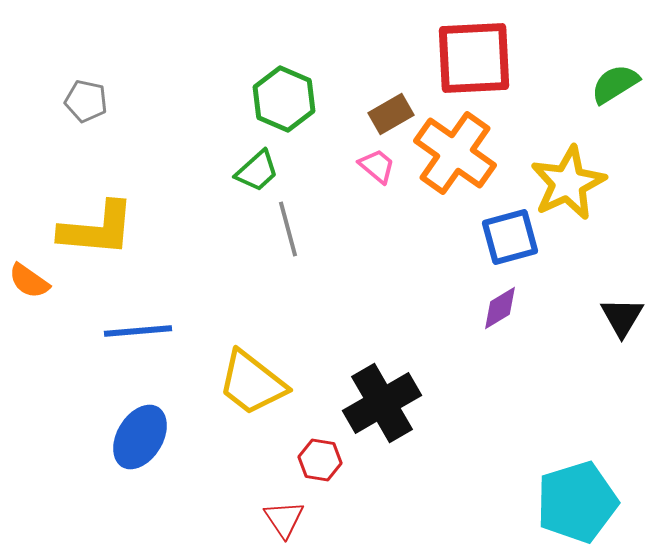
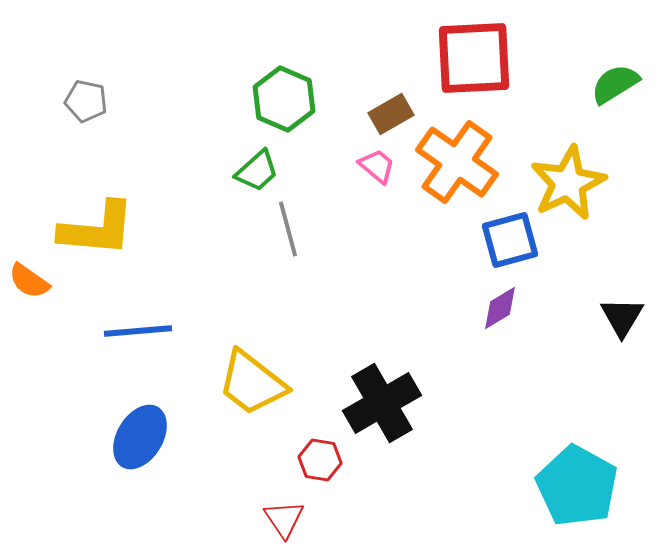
orange cross: moved 2 px right, 9 px down
blue square: moved 3 px down
cyan pentagon: moved 16 px up; rotated 26 degrees counterclockwise
